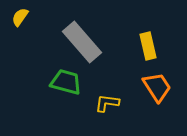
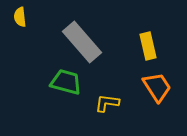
yellow semicircle: rotated 42 degrees counterclockwise
